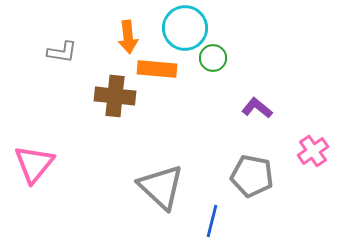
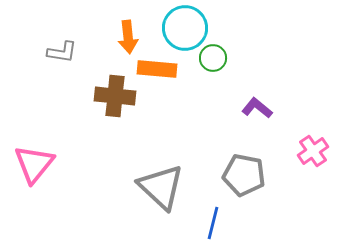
gray pentagon: moved 8 px left, 1 px up
blue line: moved 1 px right, 2 px down
